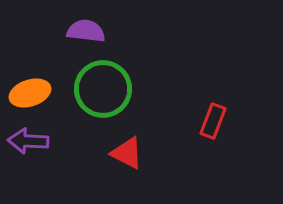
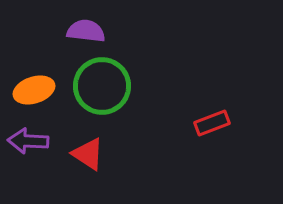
green circle: moved 1 px left, 3 px up
orange ellipse: moved 4 px right, 3 px up
red rectangle: moved 1 px left, 2 px down; rotated 48 degrees clockwise
red triangle: moved 39 px left, 1 px down; rotated 6 degrees clockwise
